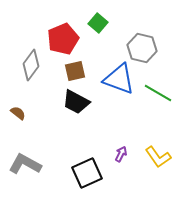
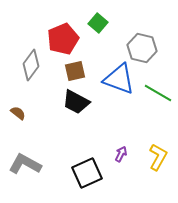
yellow L-shape: rotated 116 degrees counterclockwise
